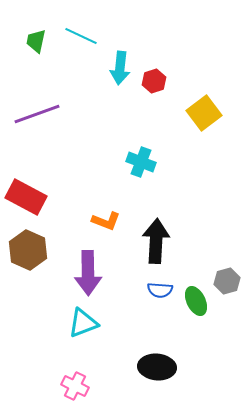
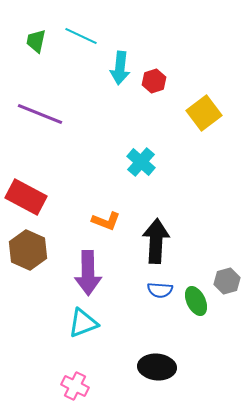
purple line: moved 3 px right; rotated 42 degrees clockwise
cyan cross: rotated 20 degrees clockwise
